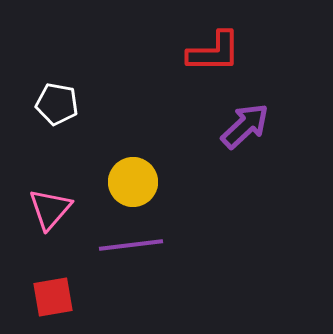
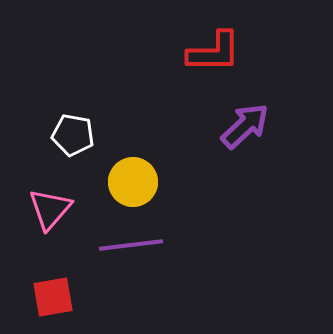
white pentagon: moved 16 px right, 31 px down
